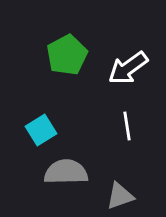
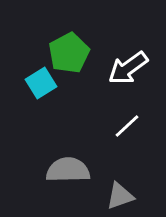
green pentagon: moved 2 px right, 2 px up
white line: rotated 56 degrees clockwise
cyan square: moved 47 px up
gray semicircle: moved 2 px right, 2 px up
